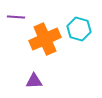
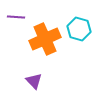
purple triangle: rotated 48 degrees clockwise
